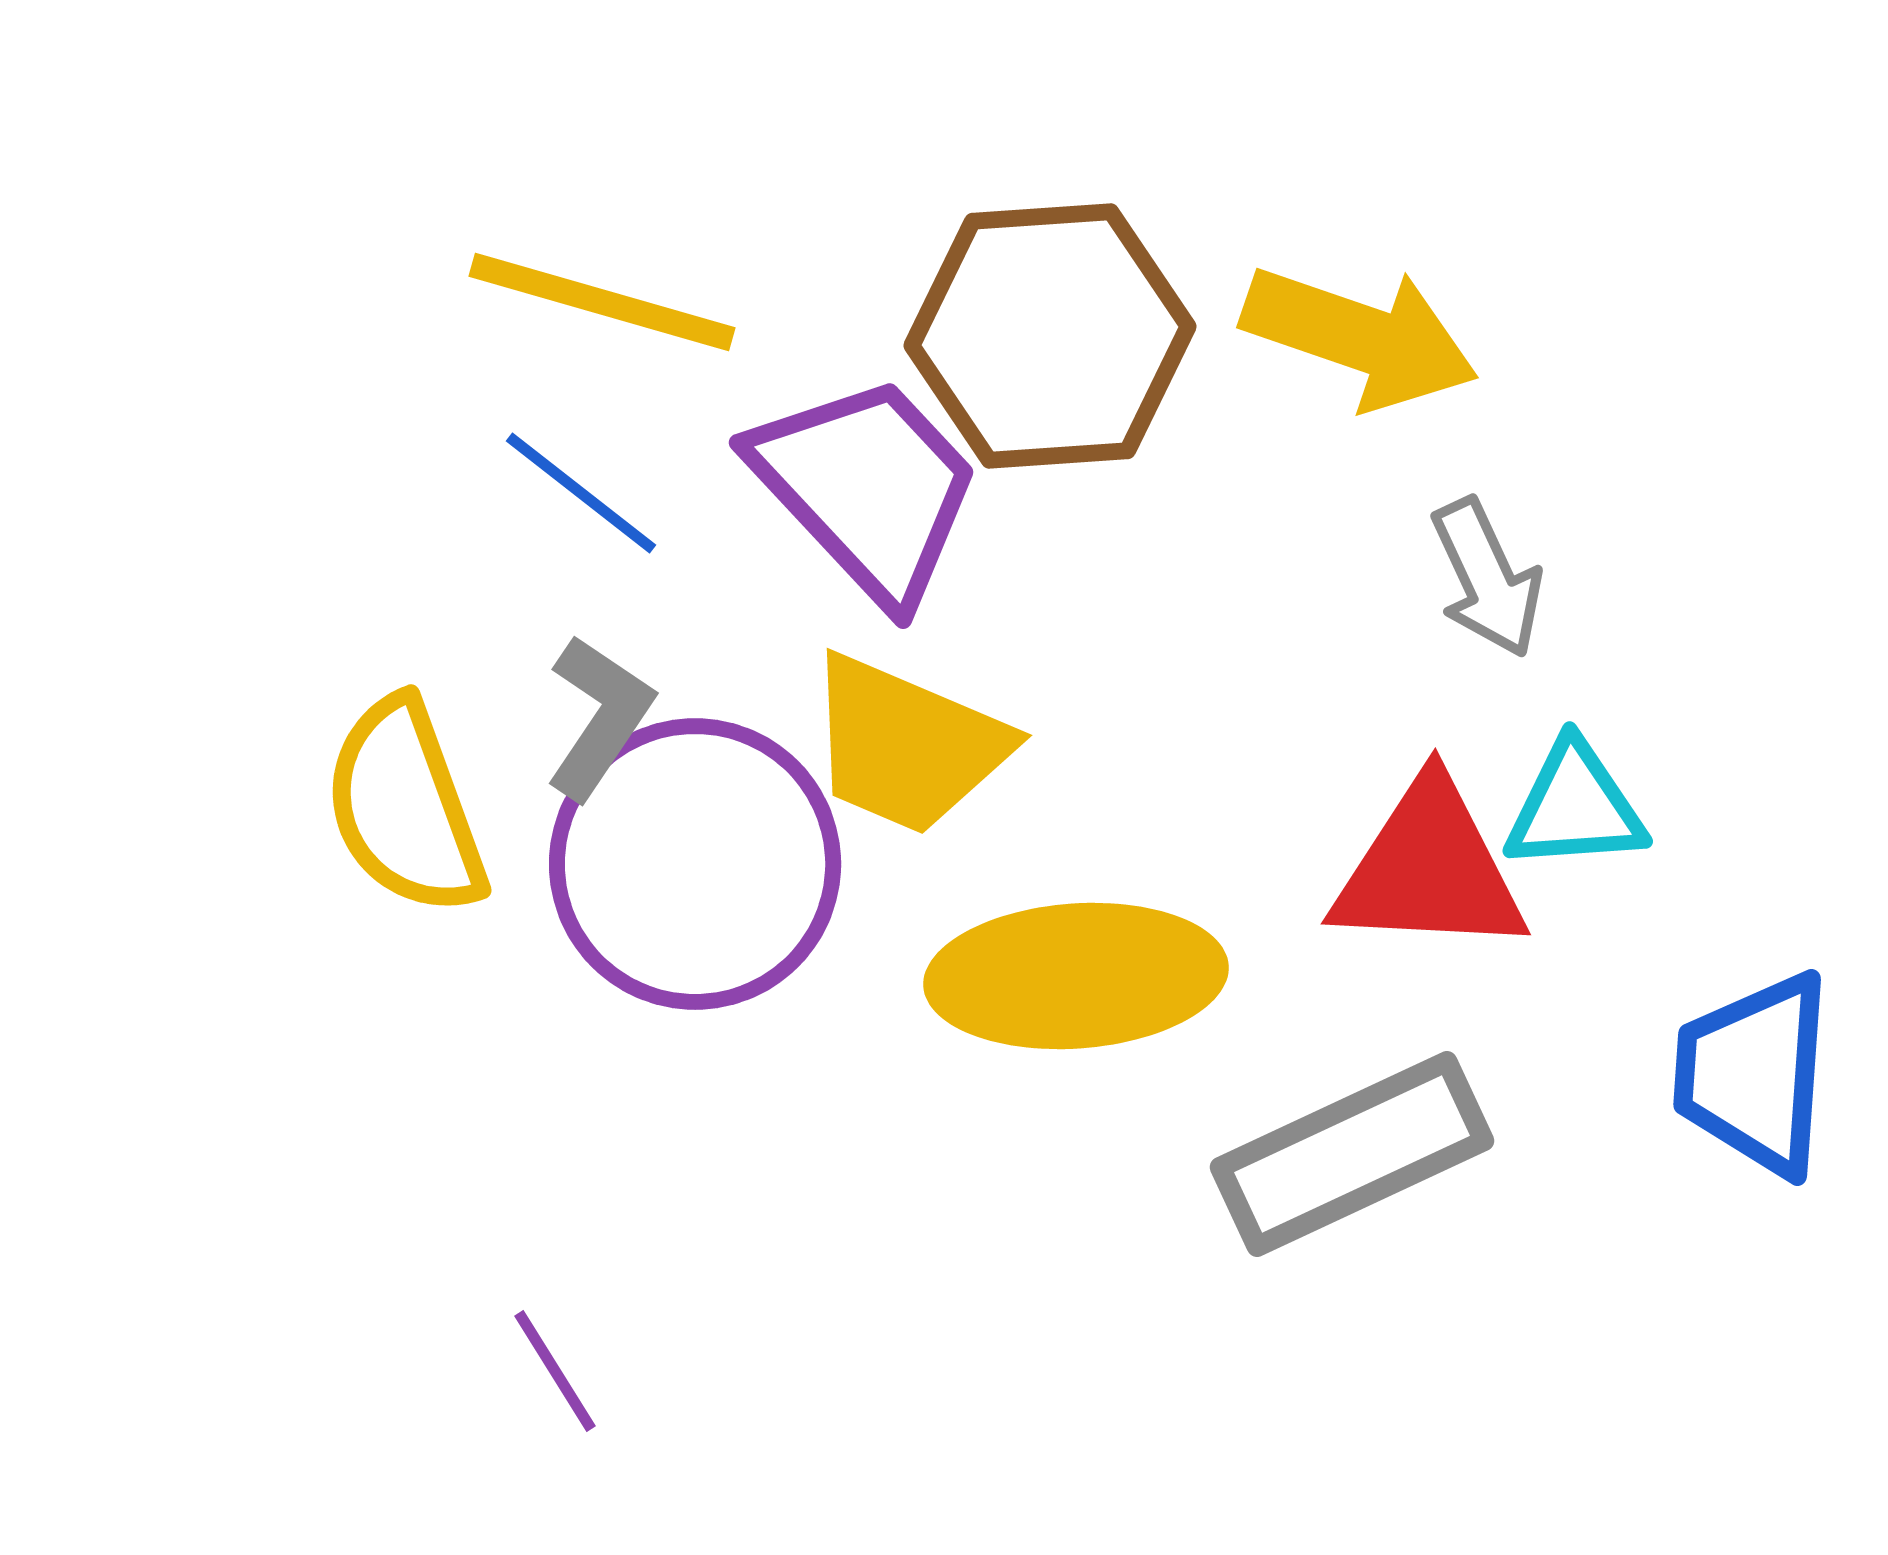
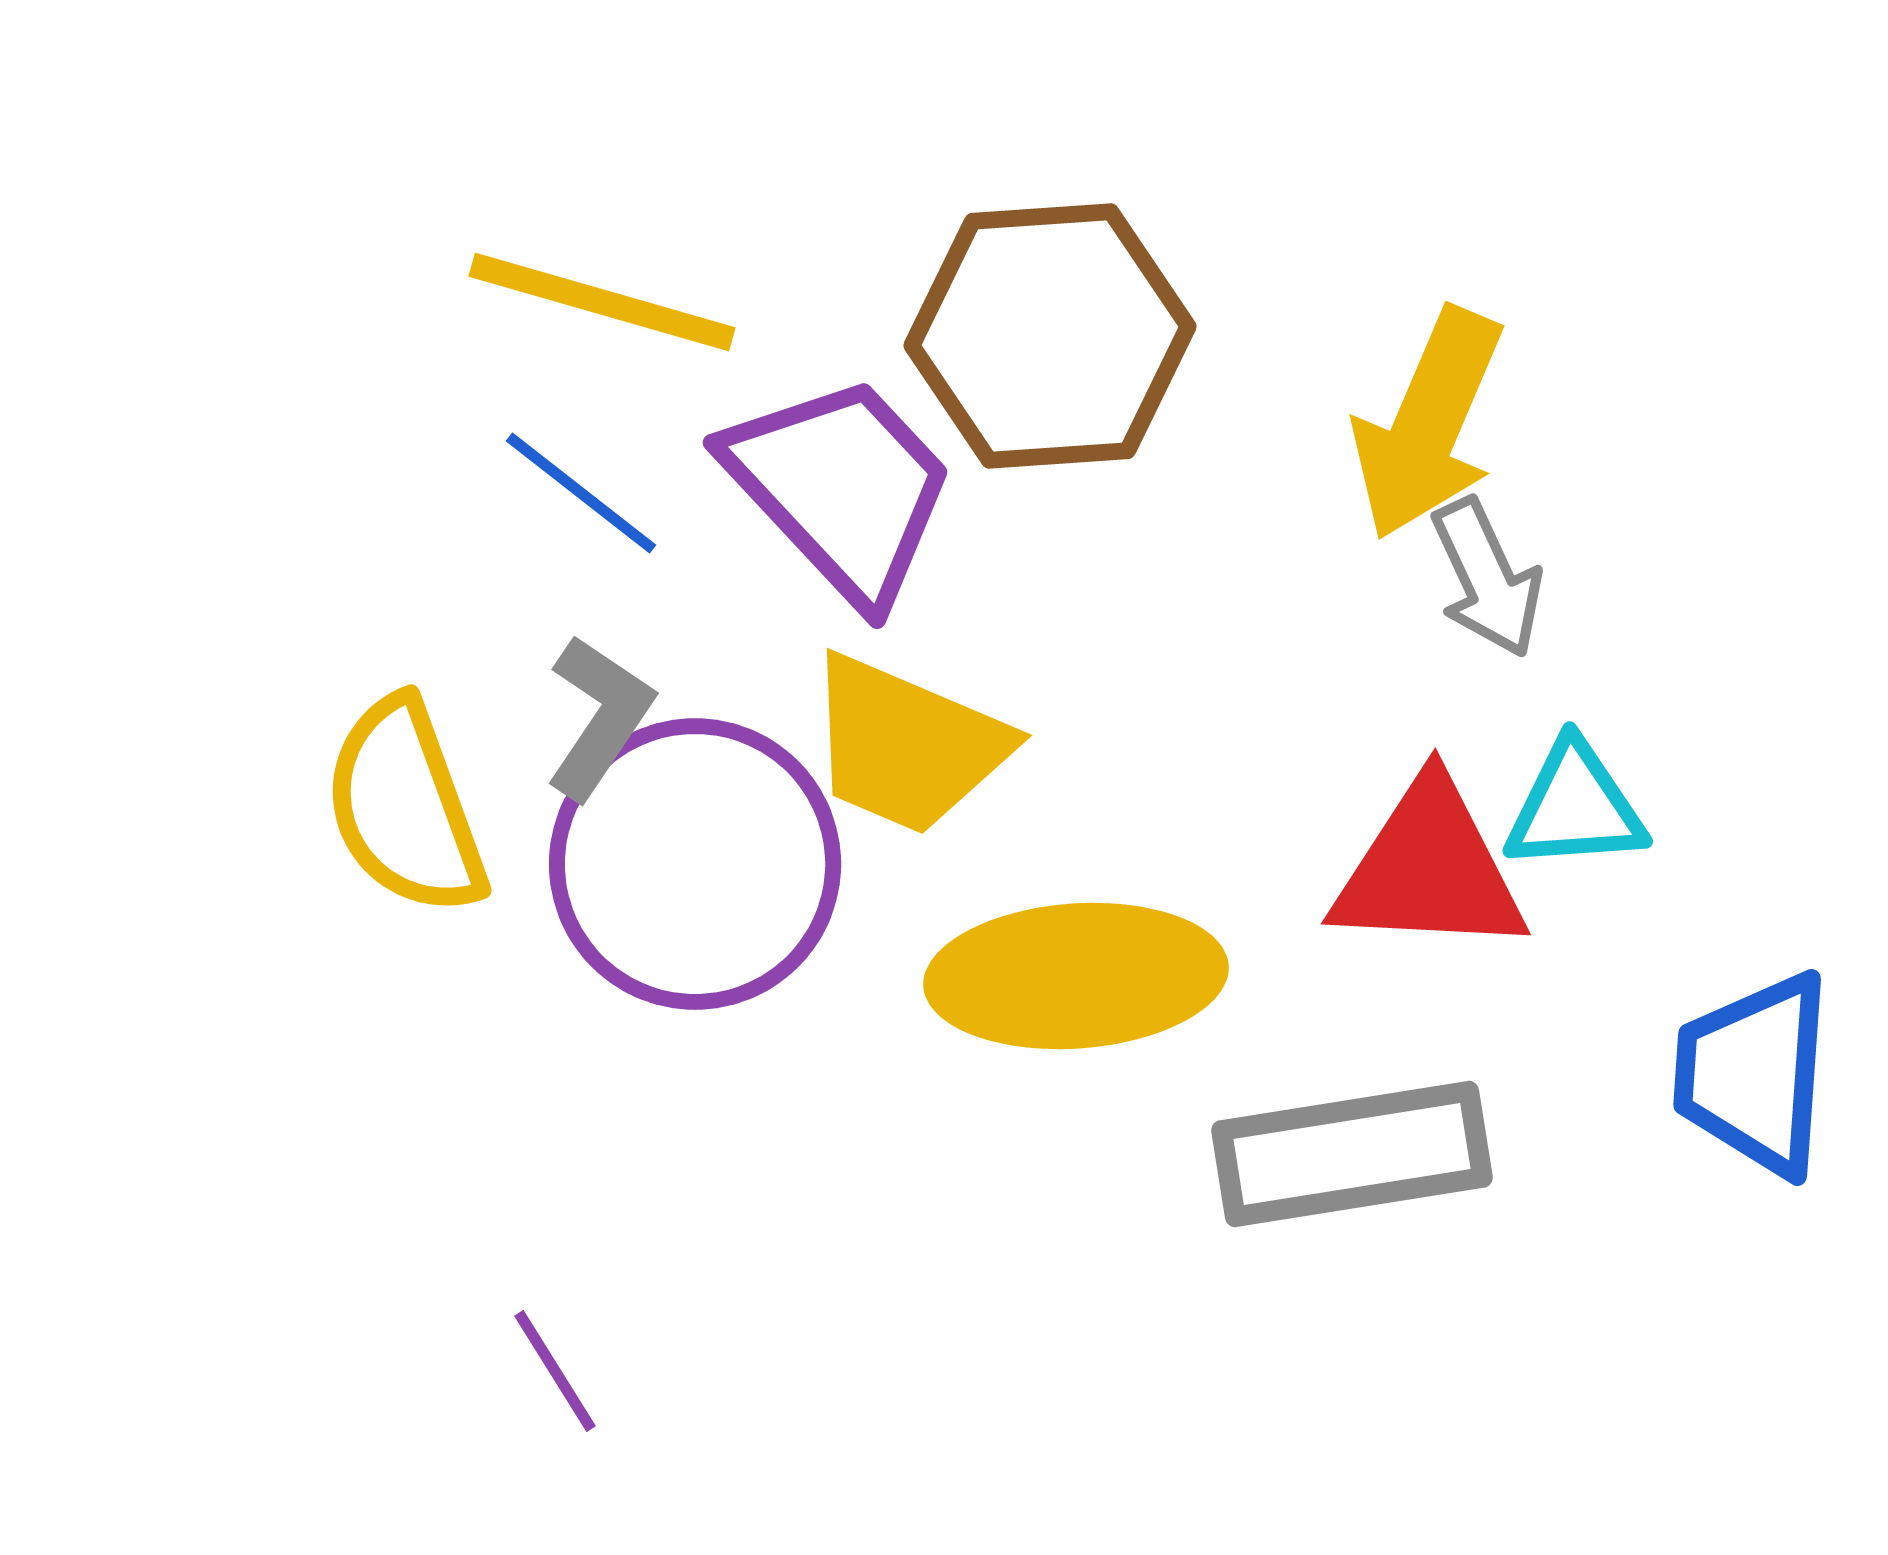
yellow arrow: moved 68 px right, 87 px down; rotated 94 degrees clockwise
purple trapezoid: moved 26 px left
gray rectangle: rotated 16 degrees clockwise
